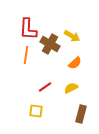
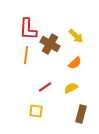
yellow arrow: moved 4 px right; rotated 14 degrees clockwise
